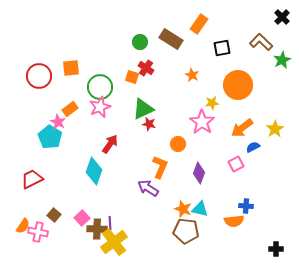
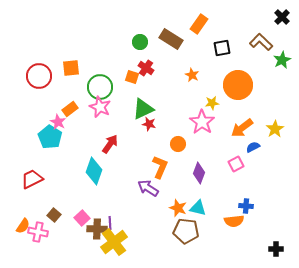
pink star at (100, 107): rotated 25 degrees counterclockwise
orange star at (183, 209): moved 5 px left, 1 px up
cyan triangle at (200, 209): moved 2 px left, 1 px up
